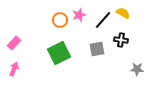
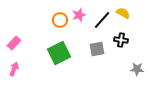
black line: moved 1 px left
